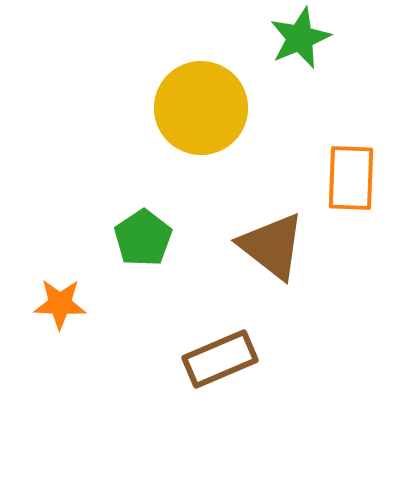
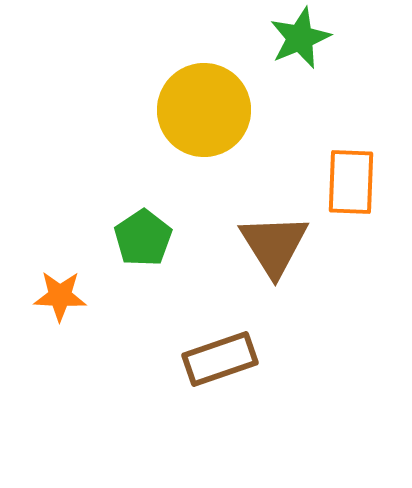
yellow circle: moved 3 px right, 2 px down
orange rectangle: moved 4 px down
brown triangle: moved 2 px right, 1 px up; rotated 20 degrees clockwise
orange star: moved 8 px up
brown rectangle: rotated 4 degrees clockwise
